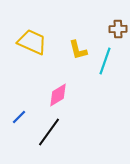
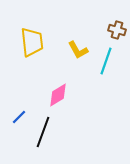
brown cross: moved 1 px left, 1 px down; rotated 18 degrees clockwise
yellow trapezoid: rotated 60 degrees clockwise
yellow L-shape: rotated 15 degrees counterclockwise
cyan line: moved 1 px right
black line: moved 6 px left; rotated 16 degrees counterclockwise
